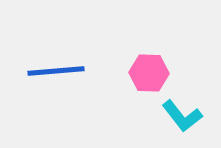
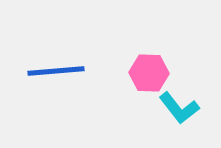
cyan L-shape: moved 3 px left, 8 px up
